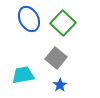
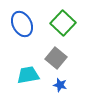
blue ellipse: moved 7 px left, 5 px down
cyan trapezoid: moved 5 px right
blue star: rotated 24 degrees counterclockwise
